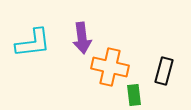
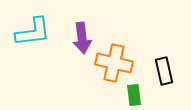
cyan L-shape: moved 11 px up
orange cross: moved 4 px right, 4 px up
black rectangle: rotated 28 degrees counterclockwise
